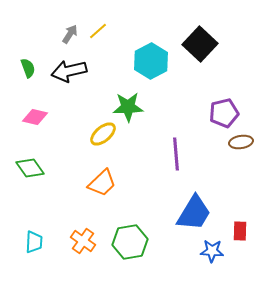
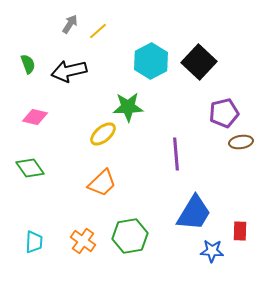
gray arrow: moved 10 px up
black square: moved 1 px left, 18 px down
green semicircle: moved 4 px up
green hexagon: moved 6 px up
